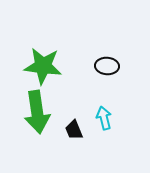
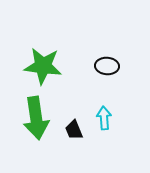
green arrow: moved 1 px left, 6 px down
cyan arrow: rotated 10 degrees clockwise
